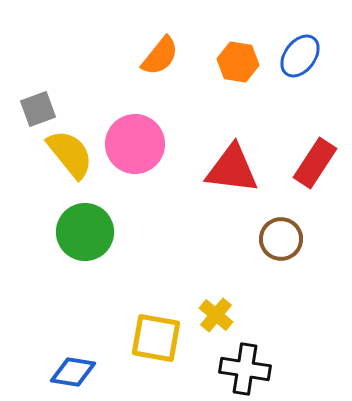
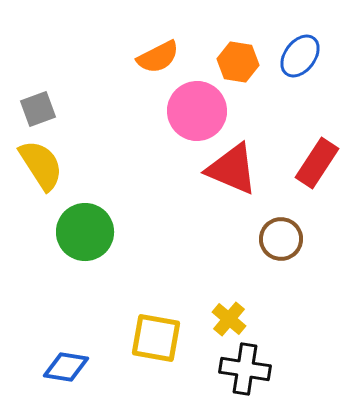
orange semicircle: moved 2 px left, 1 px down; rotated 24 degrees clockwise
pink circle: moved 62 px right, 33 px up
yellow semicircle: moved 29 px left, 11 px down; rotated 6 degrees clockwise
red rectangle: moved 2 px right
red triangle: rotated 16 degrees clockwise
yellow cross: moved 13 px right, 4 px down
blue diamond: moved 7 px left, 5 px up
